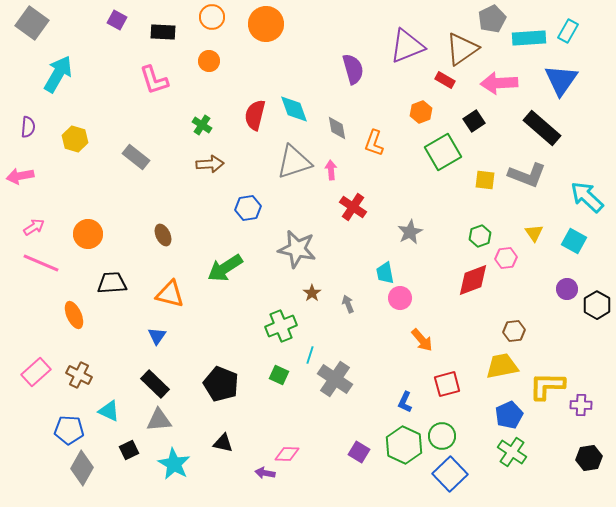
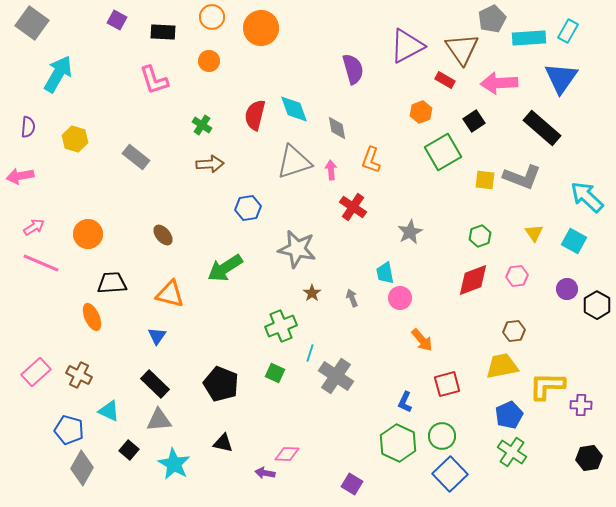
orange circle at (266, 24): moved 5 px left, 4 px down
purple triangle at (407, 46): rotated 6 degrees counterclockwise
brown triangle at (462, 49): rotated 30 degrees counterclockwise
blue triangle at (561, 80): moved 2 px up
orange L-shape at (374, 143): moved 3 px left, 17 px down
gray L-shape at (527, 175): moved 5 px left, 2 px down
brown ellipse at (163, 235): rotated 15 degrees counterclockwise
pink hexagon at (506, 258): moved 11 px right, 18 px down
gray arrow at (348, 304): moved 4 px right, 6 px up
orange ellipse at (74, 315): moved 18 px right, 2 px down
cyan line at (310, 355): moved 2 px up
green square at (279, 375): moved 4 px left, 2 px up
gray cross at (335, 379): moved 1 px right, 3 px up
blue pentagon at (69, 430): rotated 12 degrees clockwise
green hexagon at (404, 445): moved 6 px left, 2 px up
black square at (129, 450): rotated 24 degrees counterclockwise
purple square at (359, 452): moved 7 px left, 32 px down
